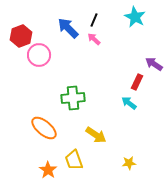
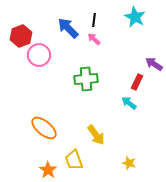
black line: rotated 16 degrees counterclockwise
green cross: moved 13 px right, 19 px up
yellow arrow: rotated 20 degrees clockwise
yellow star: rotated 24 degrees clockwise
